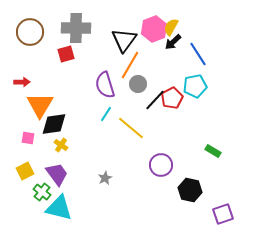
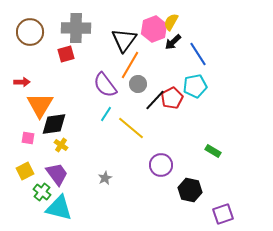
yellow semicircle: moved 5 px up
purple semicircle: rotated 20 degrees counterclockwise
